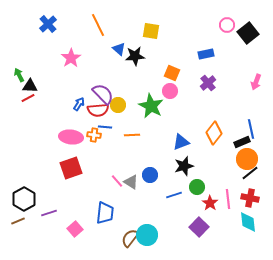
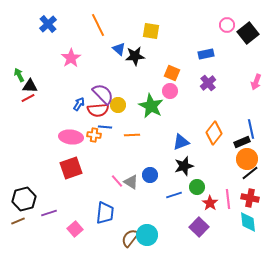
black hexagon at (24, 199): rotated 15 degrees clockwise
